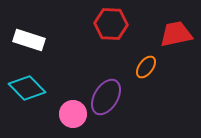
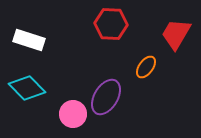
red trapezoid: rotated 48 degrees counterclockwise
